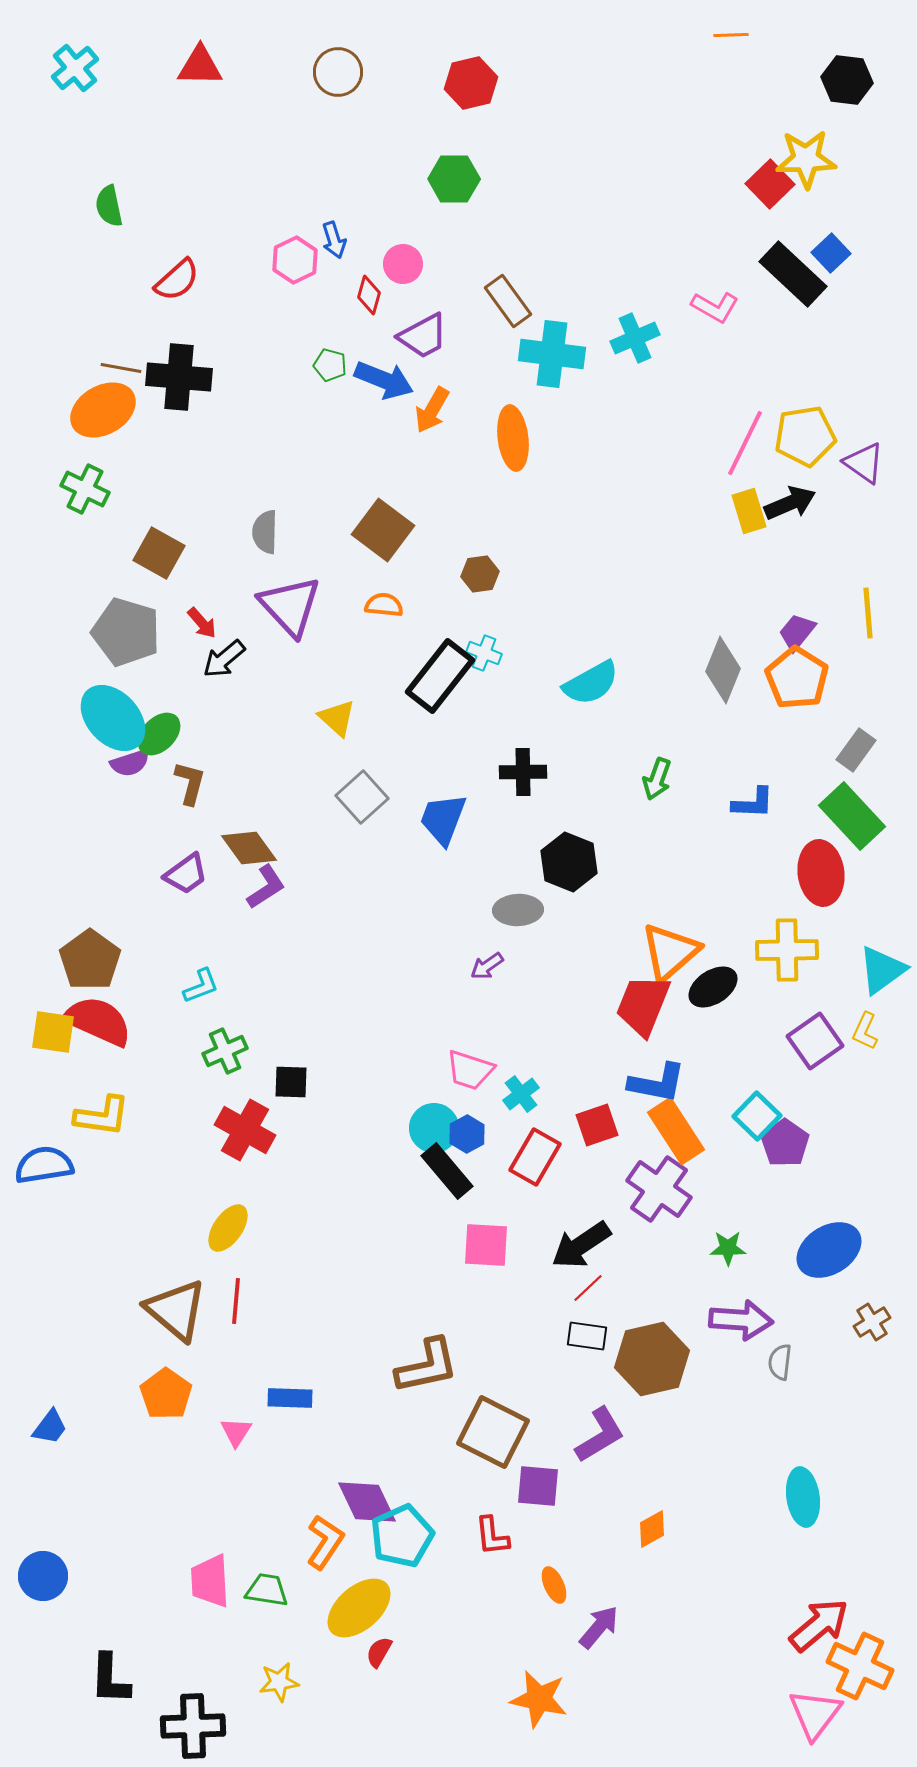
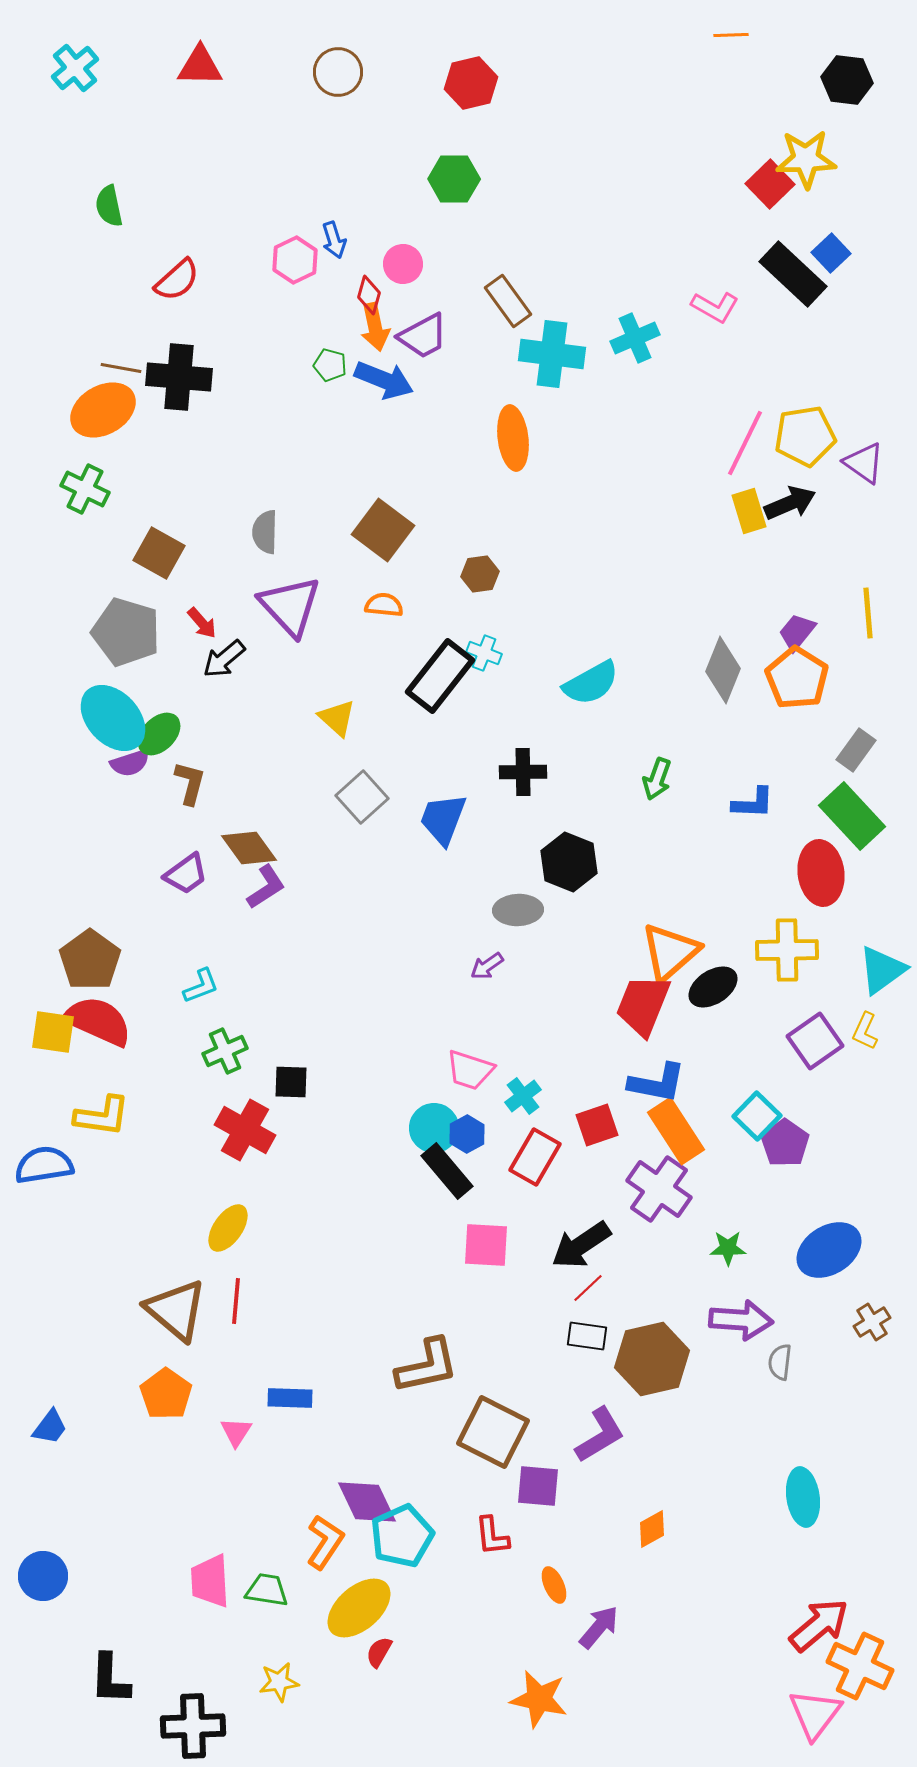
orange arrow at (432, 410): moved 57 px left, 83 px up; rotated 42 degrees counterclockwise
cyan cross at (521, 1094): moved 2 px right, 2 px down
